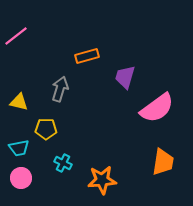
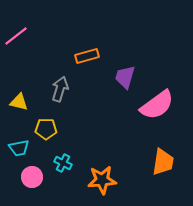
pink semicircle: moved 3 px up
pink circle: moved 11 px right, 1 px up
